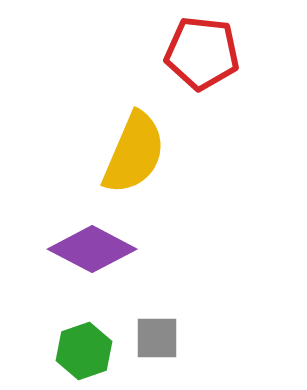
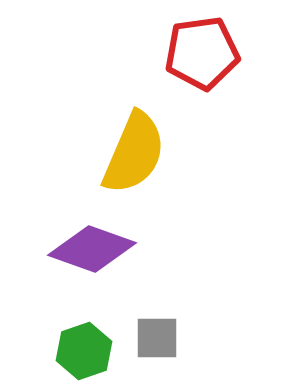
red pentagon: rotated 14 degrees counterclockwise
purple diamond: rotated 8 degrees counterclockwise
